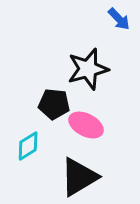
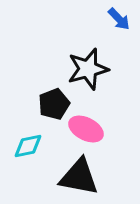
black pentagon: rotated 28 degrees counterclockwise
pink ellipse: moved 4 px down
cyan diamond: rotated 20 degrees clockwise
black triangle: rotated 42 degrees clockwise
